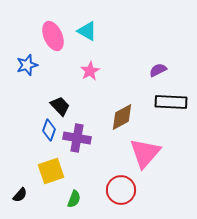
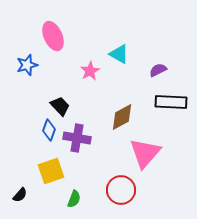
cyan triangle: moved 32 px right, 23 px down
